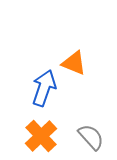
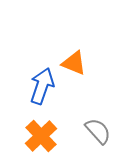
blue arrow: moved 2 px left, 2 px up
gray semicircle: moved 7 px right, 6 px up
